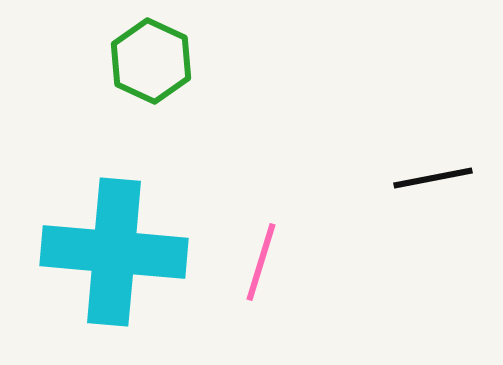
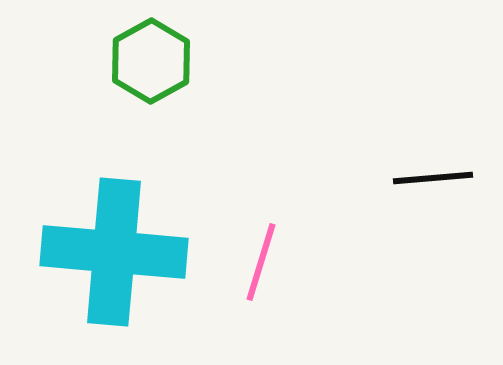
green hexagon: rotated 6 degrees clockwise
black line: rotated 6 degrees clockwise
